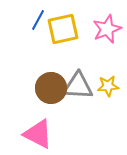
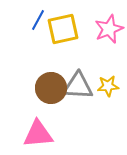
pink star: moved 2 px right
pink triangle: rotated 32 degrees counterclockwise
